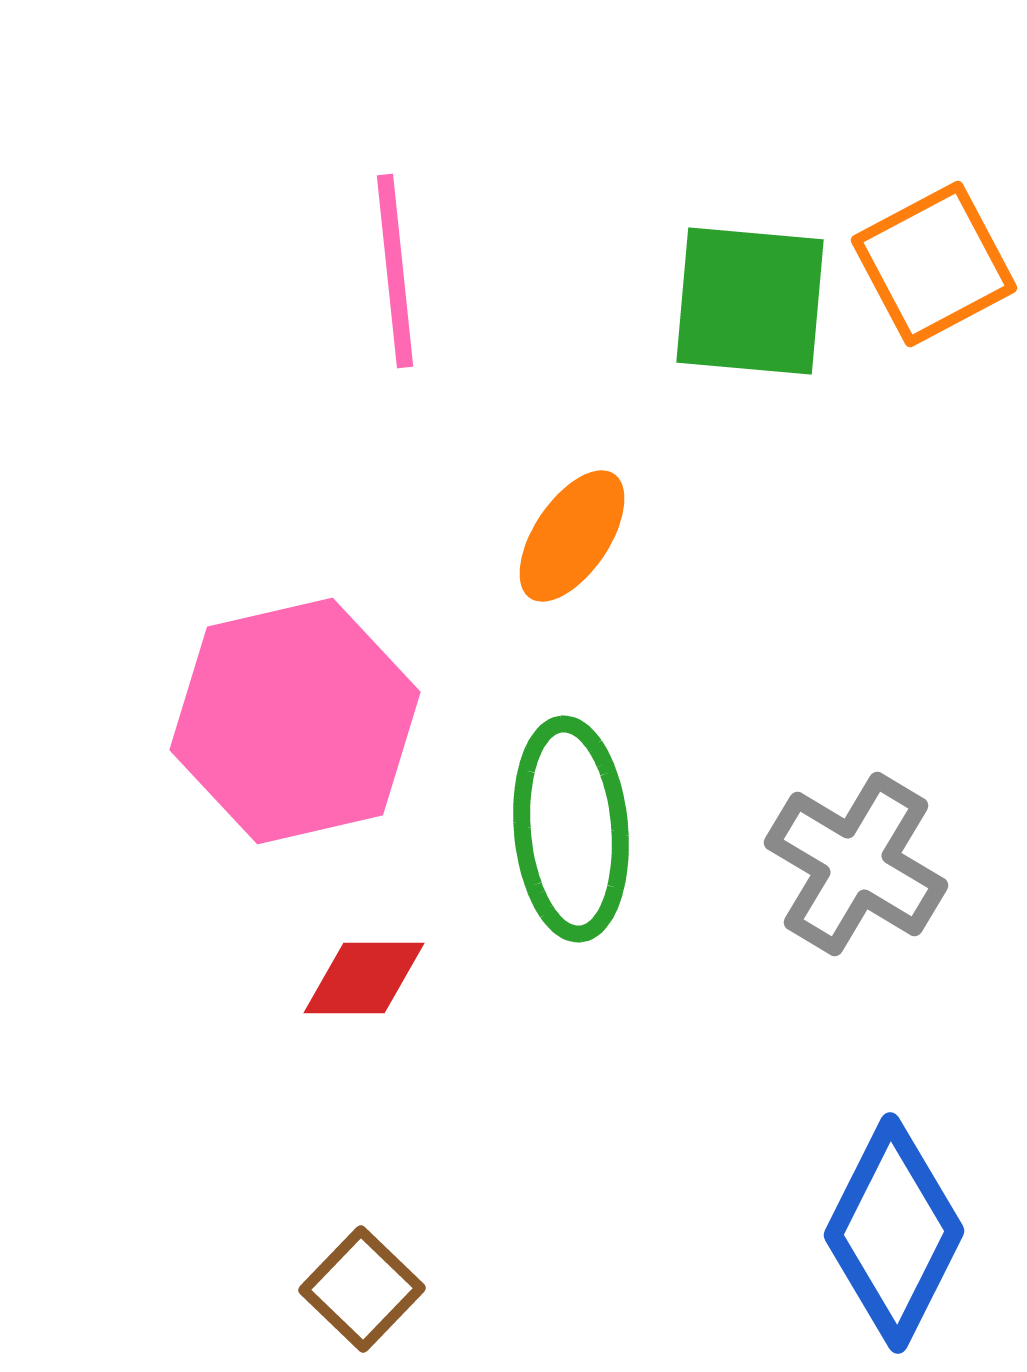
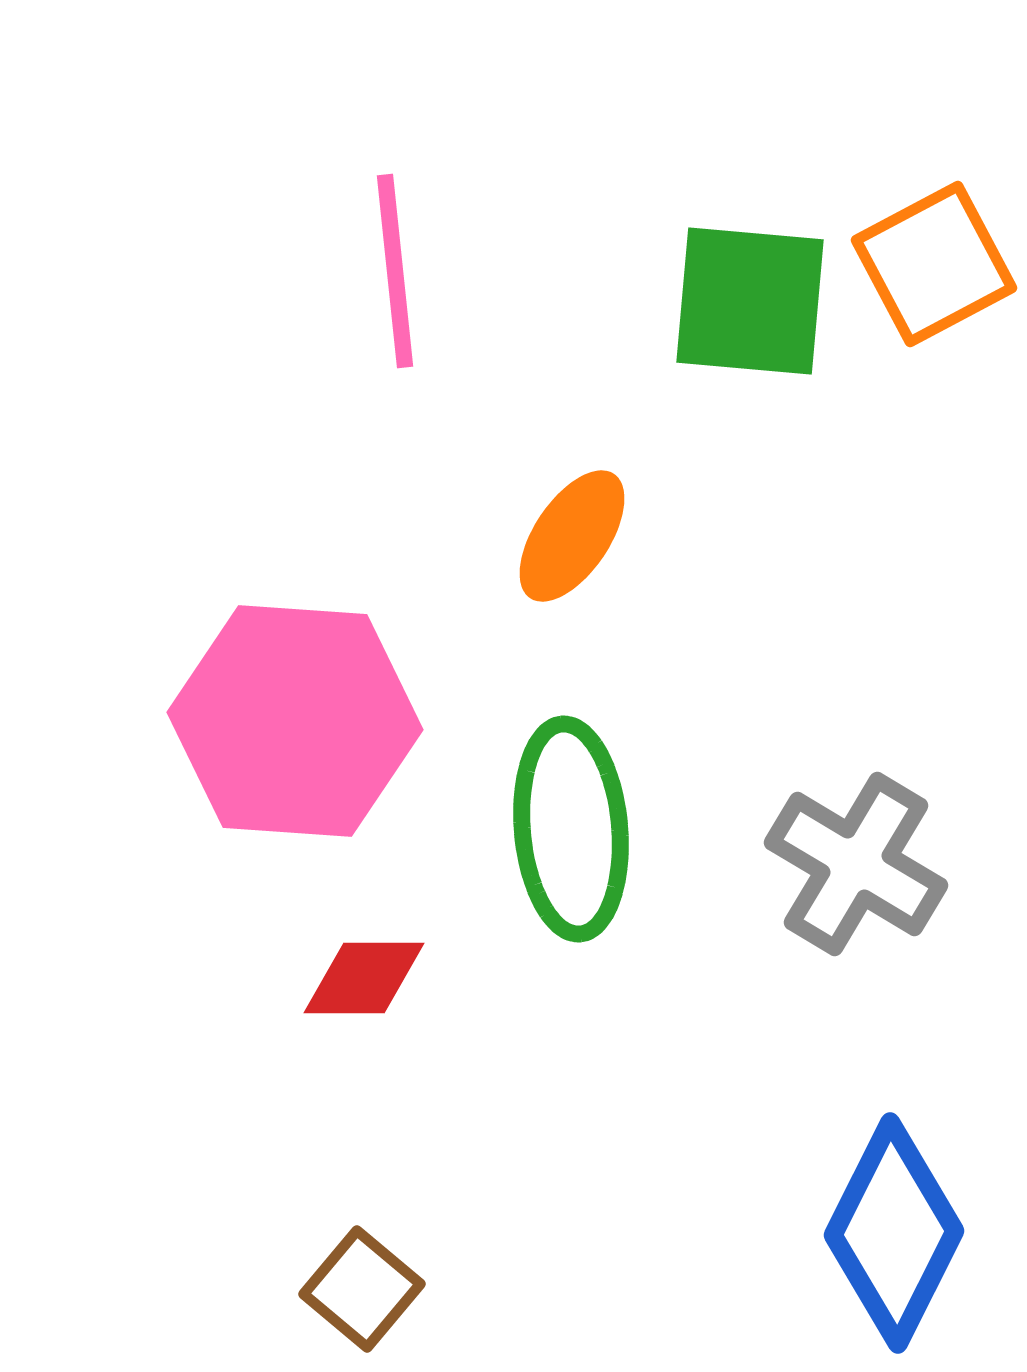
pink hexagon: rotated 17 degrees clockwise
brown square: rotated 4 degrees counterclockwise
